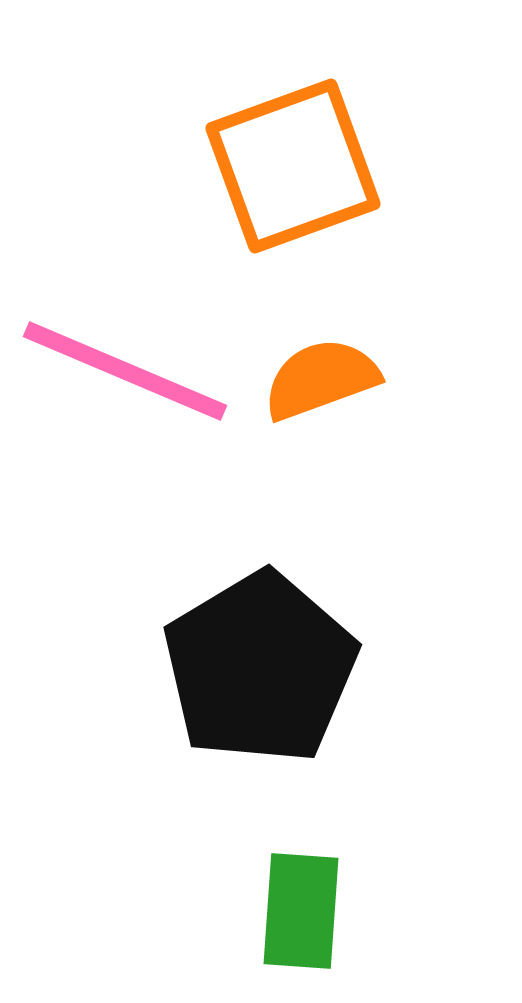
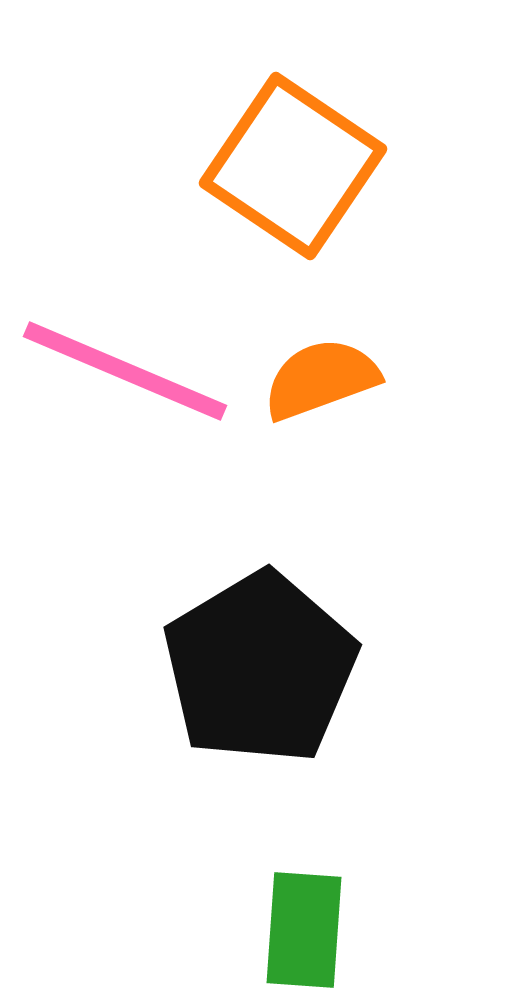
orange square: rotated 36 degrees counterclockwise
green rectangle: moved 3 px right, 19 px down
